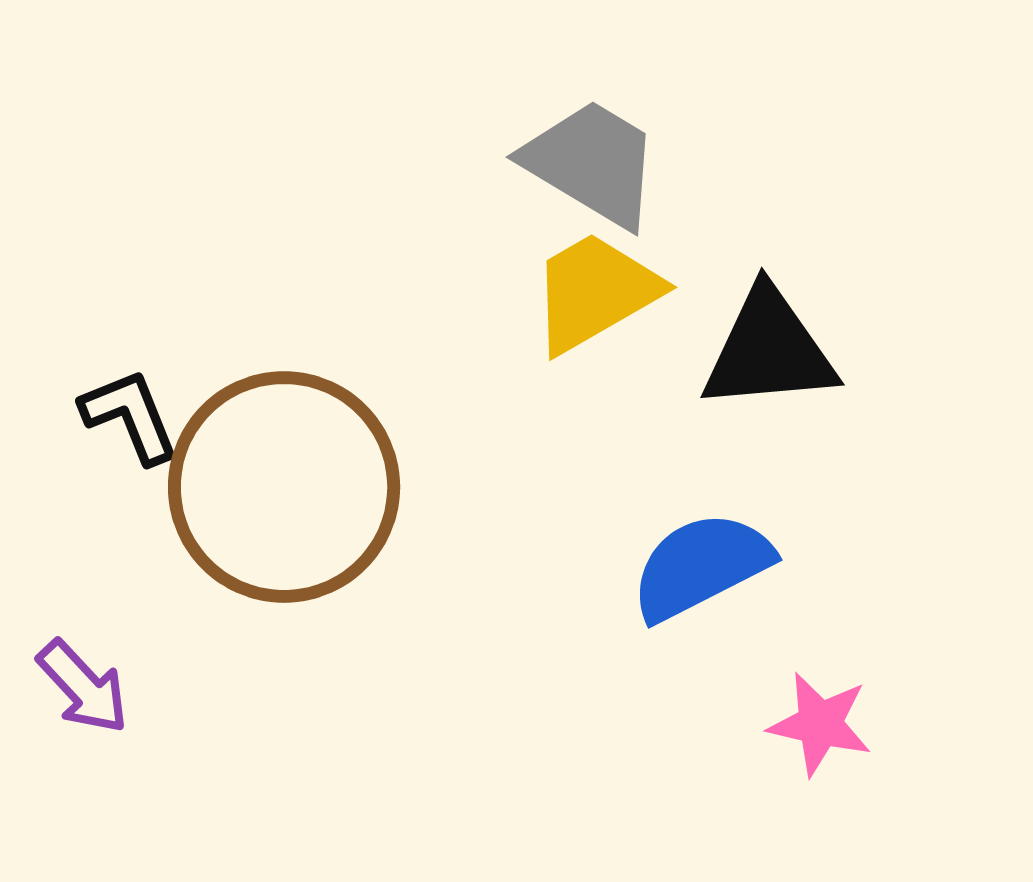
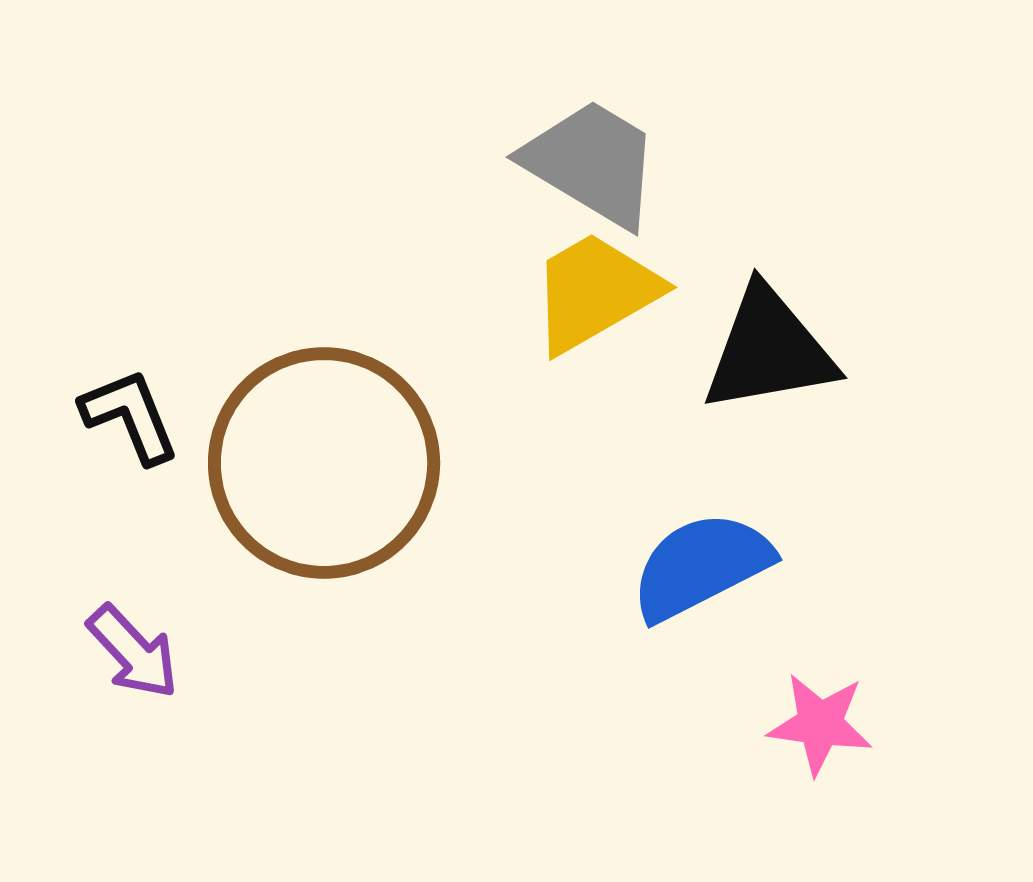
black triangle: rotated 5 degrees counterclockwise
brown circle: moved 40 px right, 24 px up
purple arrow: moved 50 px right, 35 px up
pink star: rotated 5 degrees counterclockwise
